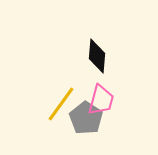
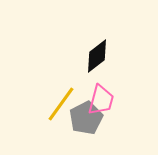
black diamond: rotated 48 degrees clockwise
gray pentagon: rotated 12 degrees clockwise
